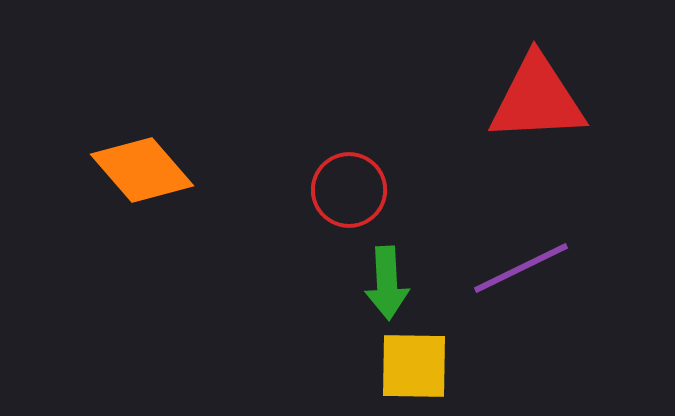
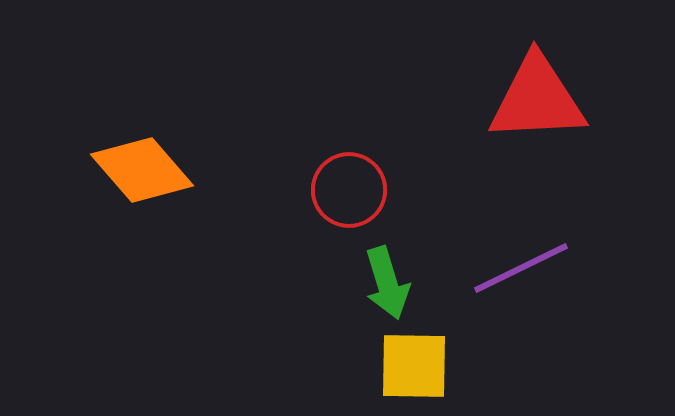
green arrow: rotated 14 degrees counterclockwise
